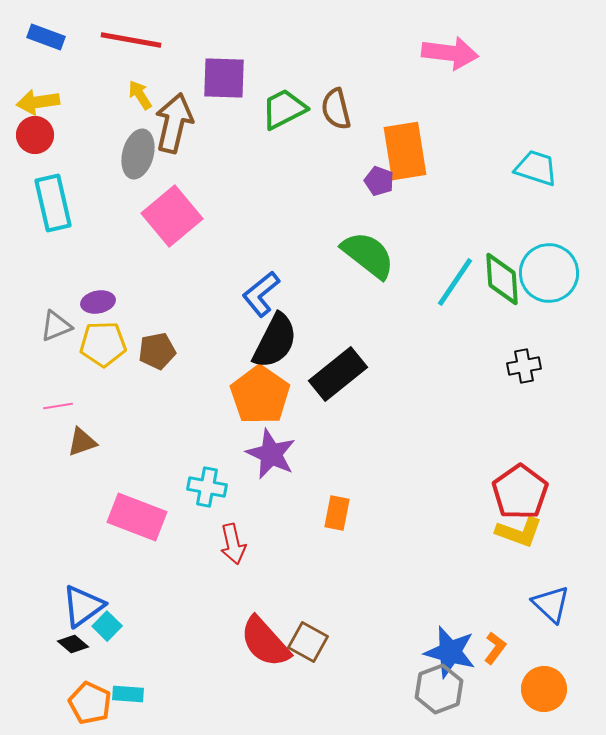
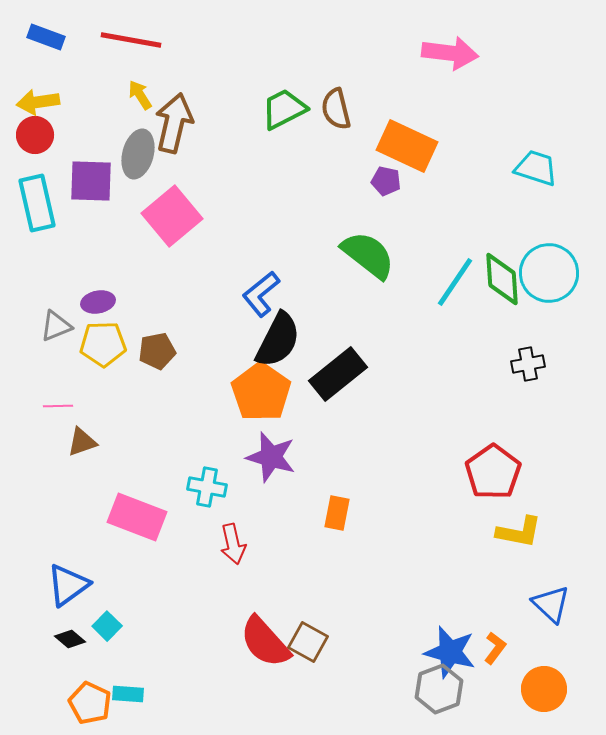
purple square at (224, 78): moved 133 px left, 103 px down
orange rectangle at (405, 151): moved 2 px right, 5 px up; rotated 56 degrees counterclockwise
purple pentagon at (379, 181): moved 7 px right; rotated 8 degrees counterclockwise
cyan rectangle at (53, 203): moved 16 px left
black semicircle at (275, 341): moved 3 px right, 1 px up
black cross at (524, 366): moved 4 px right, 2 px up
orange pentagon at (260, 395): moved 1 px right, 3 px up
pink line at (58, 406): rotated 8 degrees clockwise
purple star at (271, 454): moved 3 px down; rotated 9 degrees counterclockwise
red pentagon at (520, 492): moved 27 px left, 20 px up
yellow L-shape at (519, 532): rotated 9 degrees counterclockwise
blue triangle at (83, 606): moved 15 px left, 21 px up
black diamond at (73, 644): moved 3 px left, 5 px up
